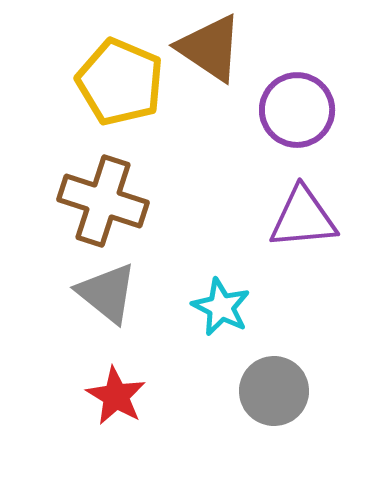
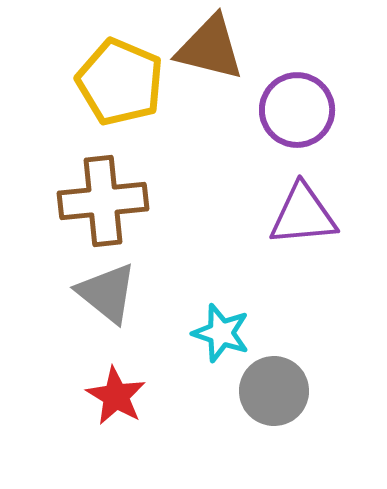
brown triangle: rotated 20 degrees counterclockwise
brown cross: rotated 24 degrees counterclockwise
purple triangle: moved 3 px up
cyan star: moved 26 px down; rotated 8 degrees counterclockwise
